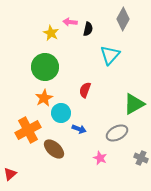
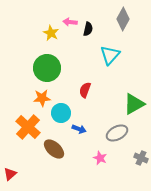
green circle: moved 2 px right, 1 px down
orange star: moved 2 px left; rotated 24 degrees clockwise
orange cross: moved 3 px up; rotated 20 degrees counterclockwise
